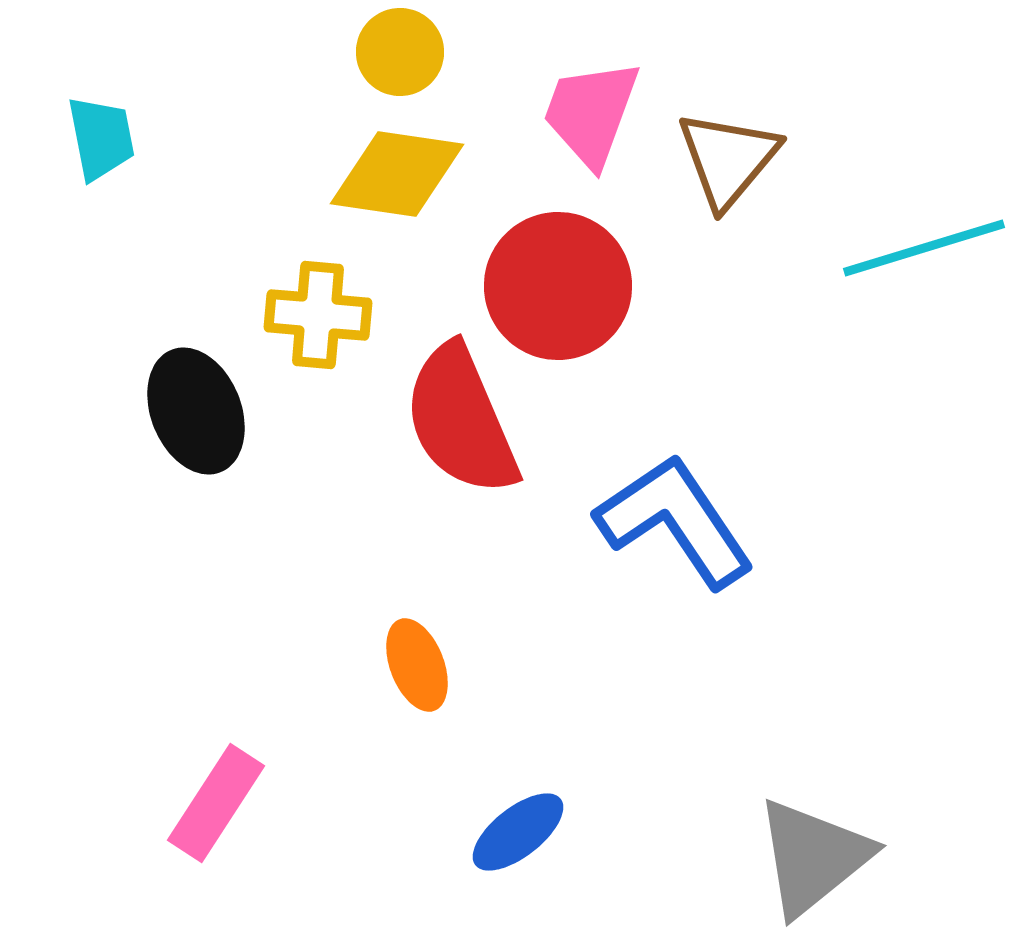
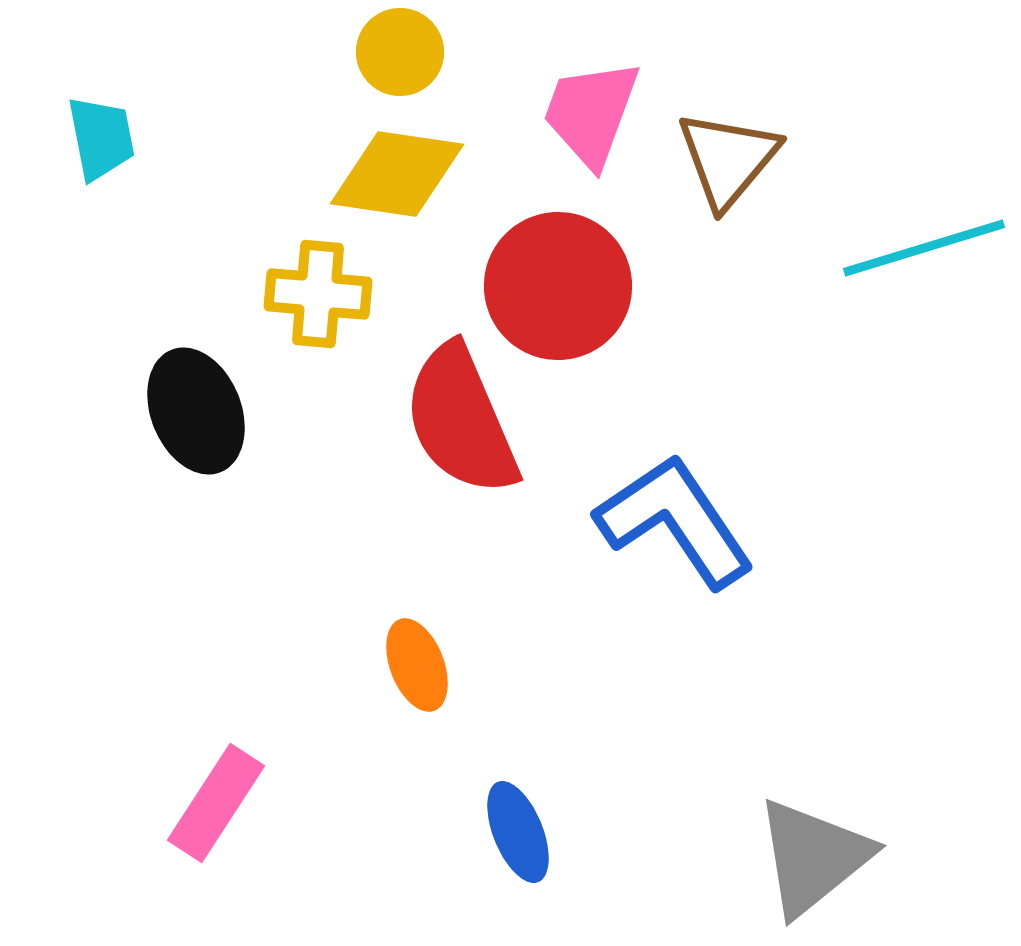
yellow cross: moved 21 px up
blue ellipse: rotated 74 degrees counterclockwise
